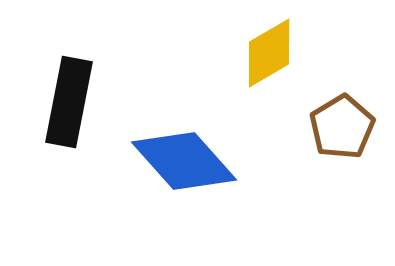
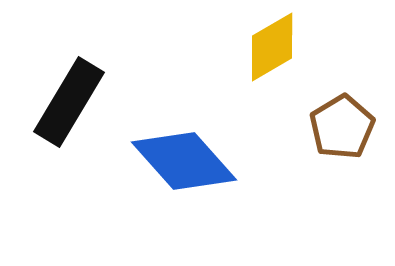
yellow diamond: moved 3 px right, 6 px up
black rectangle: rotated 20 degrees clockwise
